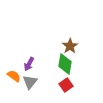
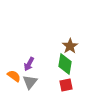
red square: rotated 24 degrees clockwise
